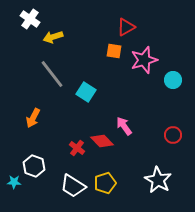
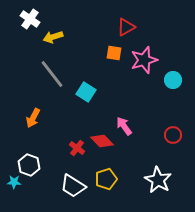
orange square: moved 2 px down
white hexagon: moved 5 px left, 1 px up
yellow pentagon: moved 1 px right, 4 px up
